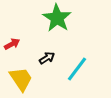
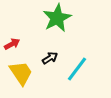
green star: rotated 12 degrees clockwise
black arrow: moved 3 px right
yellow trapezoid: moved 6 px up
